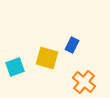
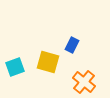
yellow square: moved 1 px right, 4 px down
